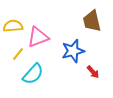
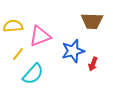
brown trapezoid: rotated 75 degrees counterclockwise
pink triangle: moved 2 px right, 1 px up
red arrow: moved 8 px up; rotated 64 degrees clockwise
